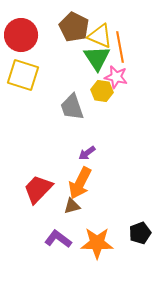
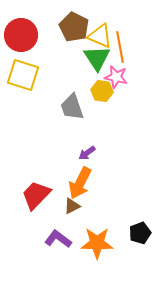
red trapezoid: moved 2 px left, 6 px down
brown triangle: rotated 12 degrees counterclockwise
